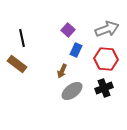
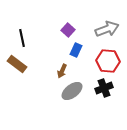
red hexagon: moved 2 px right, 2 px down
